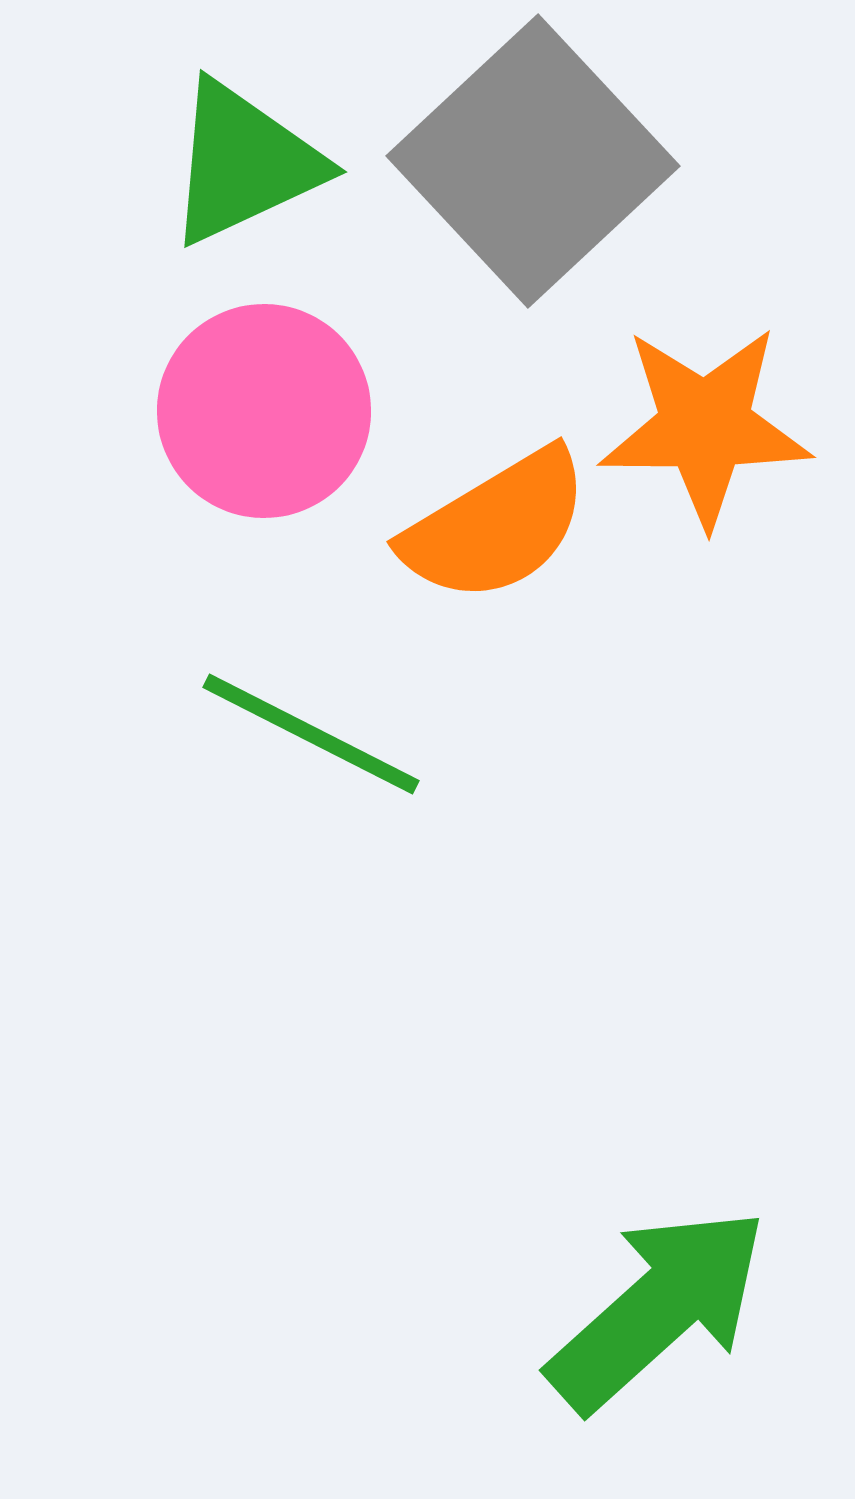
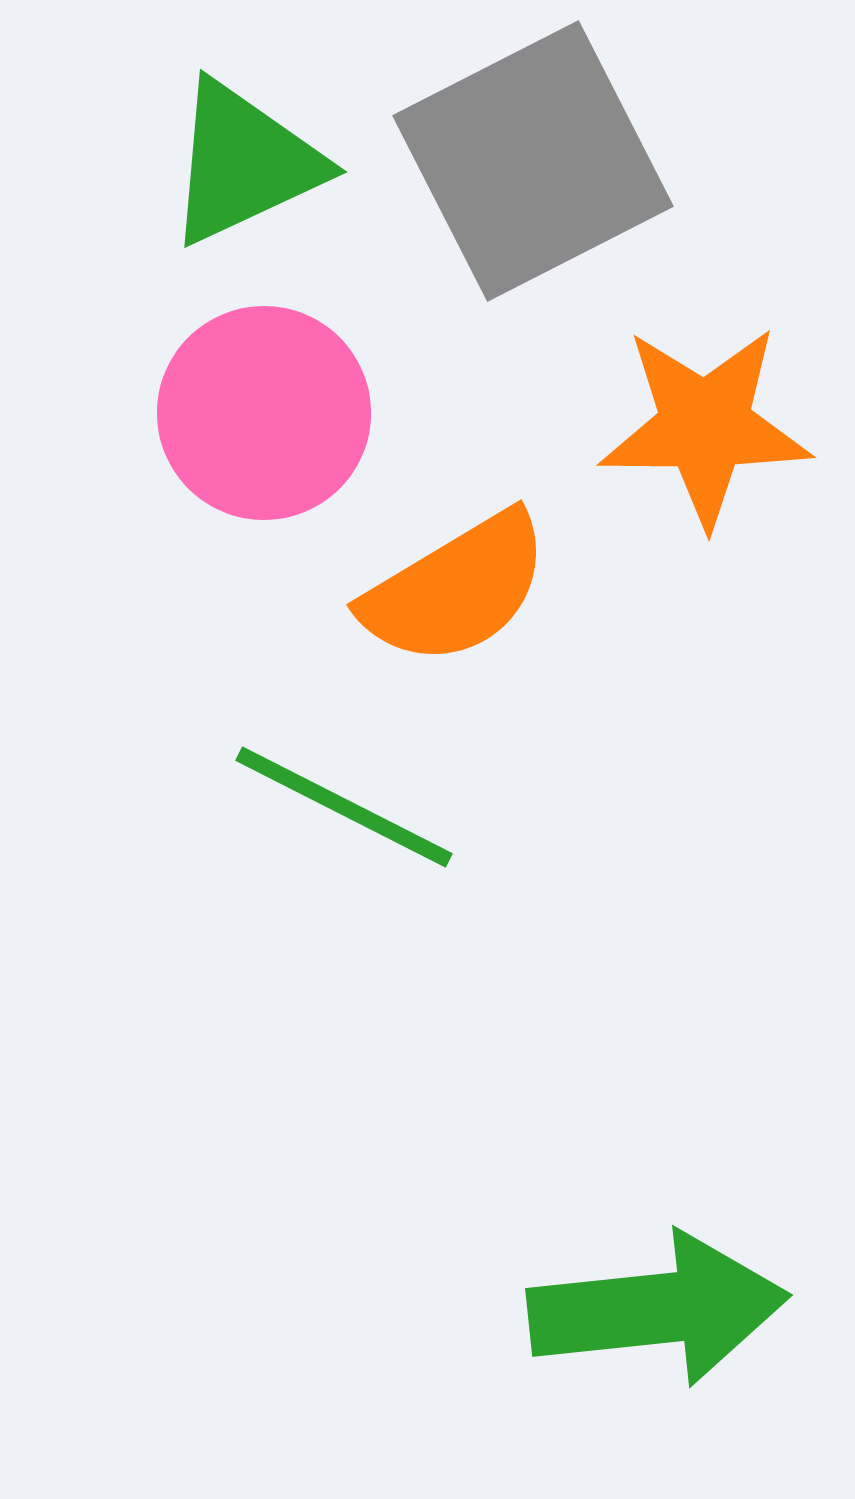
gray square: rotated 16 degrees clockwise
pink circle: moved 2 px down
orange semicircle: moved 40 px left, 63 px down
green line: moved 33 px right, 73 px down
green arrow: rotated 36 degrees clockwise
